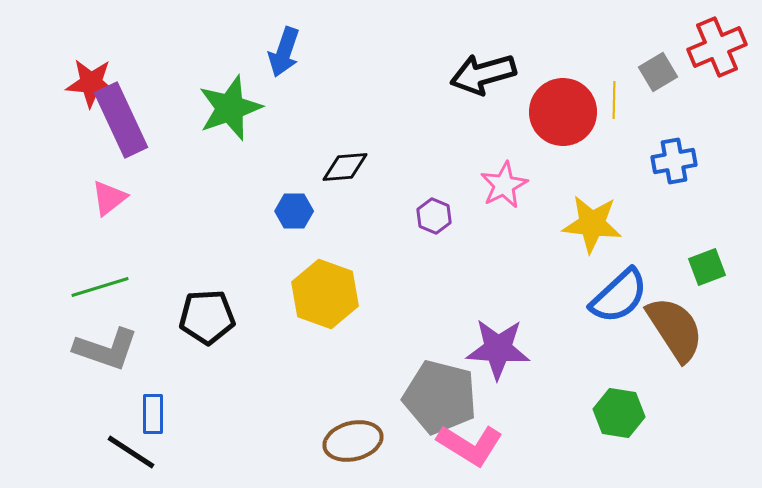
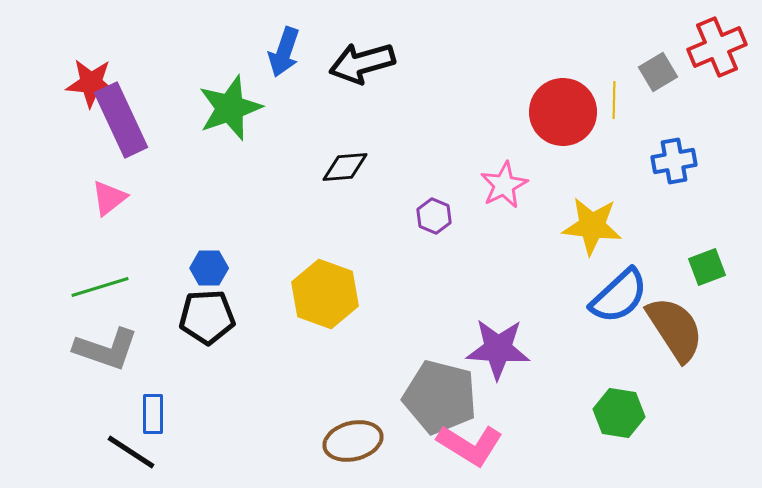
black arrow: moved 121 px left, 11 px up
blue hexagon: moved 85 px left, 57 px down
yellow star: moved 2 px down
